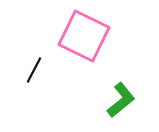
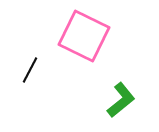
black line: moved 4 px left
